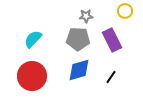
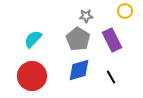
gray pentagon: rotated 30 degrees clockwise
black line: rotated 64 degrees counterclockwise
